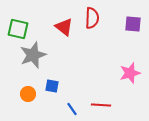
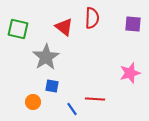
gray star: moved 13 px right, 2 px down; rotated 12 degrees counterclockwise
orange circle: moved 5 px right, 8 px down
red line: moved 6 px left, 6 px up
